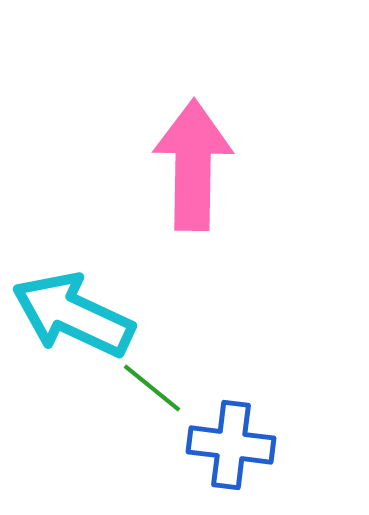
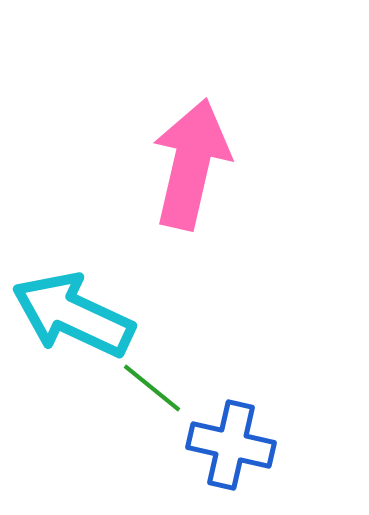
pink arrow: moved 2 px left, 1 px up; rotated 12 degrees clockwise
blue cross: rotated 6 degrees clockwise
